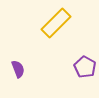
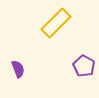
purple pentagon: moved 1 px left, 1 px up
